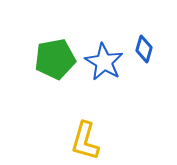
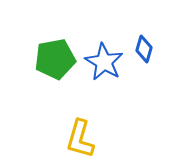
yellow L-shape: moved 5 px left, 2 px up
